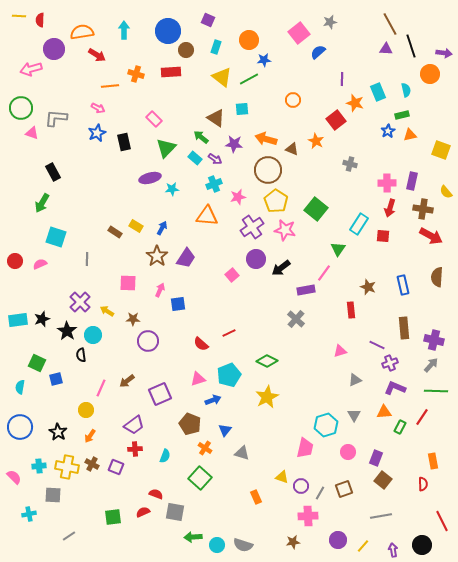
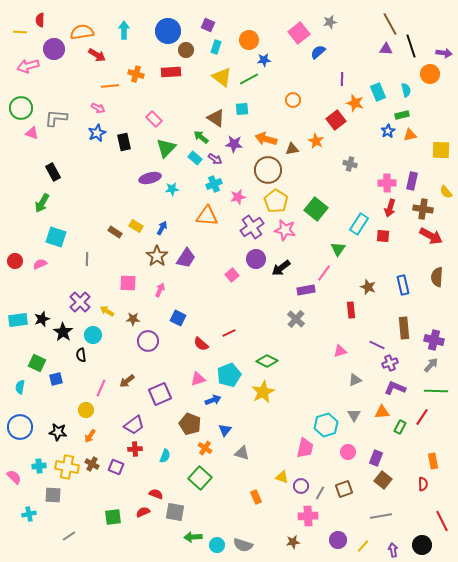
yellow line at (19, 16): moved 1 px right, 16 px down
purple square at (208, 20): moved 5 px down
pink arrow at (31, 69): moved 3 px left, 3 px up
brown triangle at (292, 149): rotated 32 degrees counterclockwise
yellow square at (441, 150): rotated 18 degrees counterclockwise
blue square at (178, 304): moved 14 px down; rotated 35 degrees clockwise
black star at (67, 331): moved 4 px left, 1 px down
yellow star at (267, 397): moved 4 px left, 5 px up
orange triangle at (384, 412): moved 2 px left
black star at (58, 432): rotated 24 degrees counterclockwise
